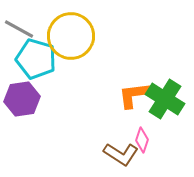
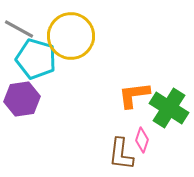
green cross: moved 4 px right, 9 px down
brown L-shape: rotated 64 degrees clockwise
